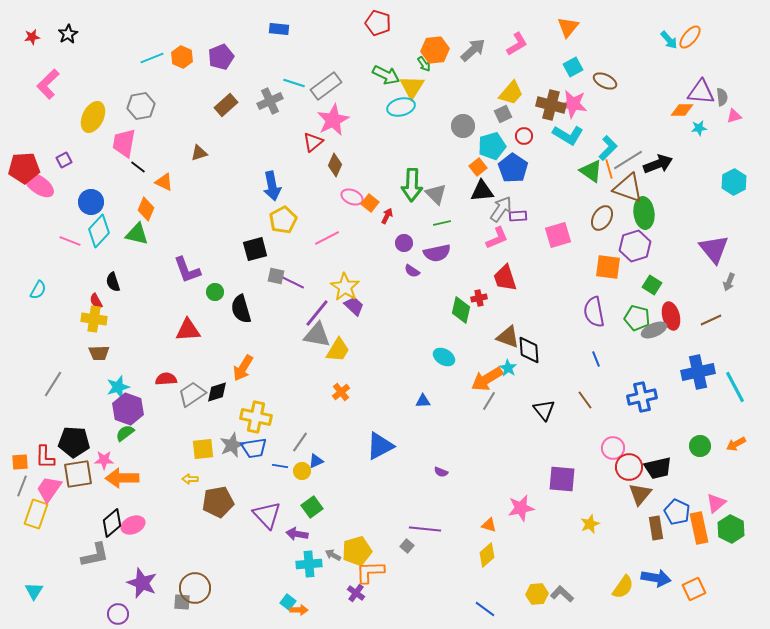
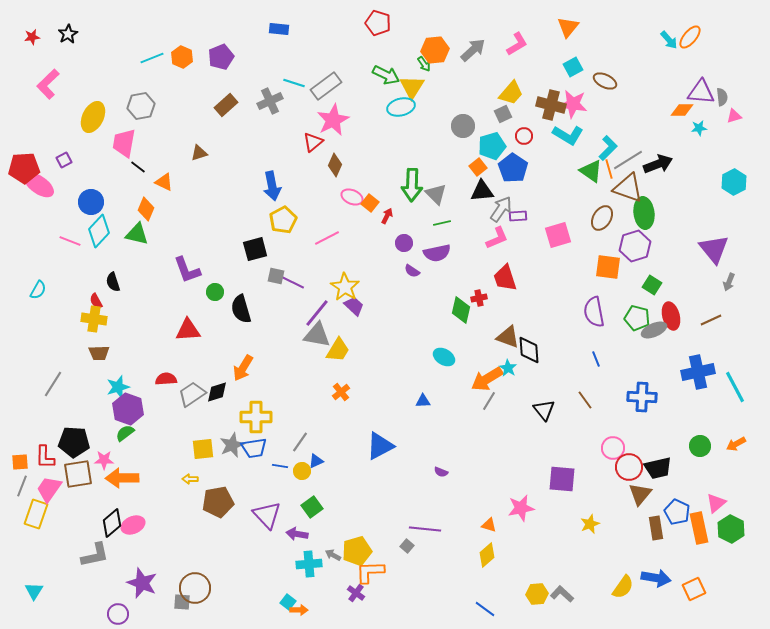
blue cross at (642, 397): rotated 16 degrees clockwise
yellow cross at (256, 417): rotated 12 degrees counterclockwise
